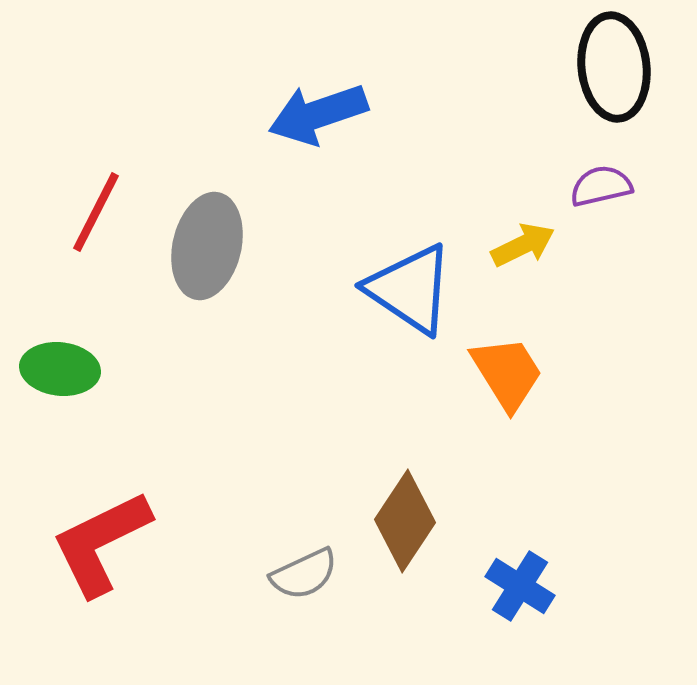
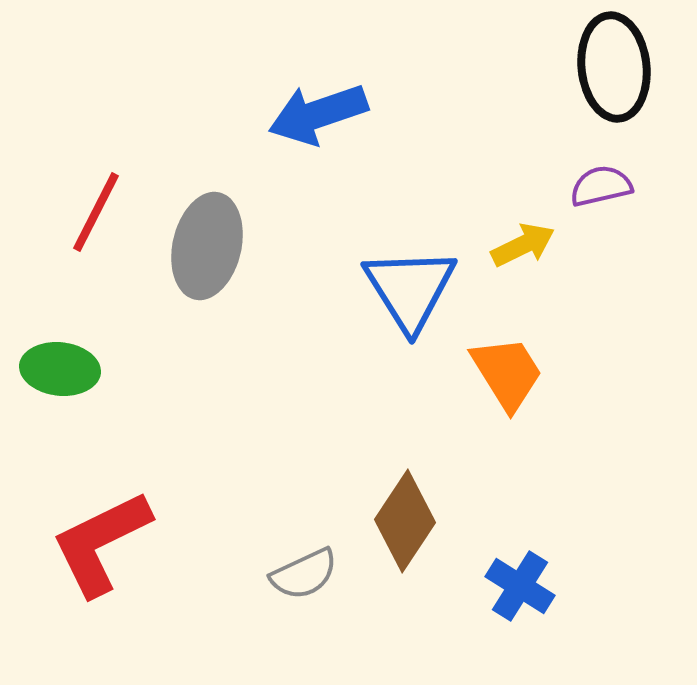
blue triangle: rotated 24 degrees clockwise
